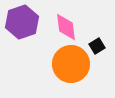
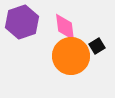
pink diamond: moved 1 px left
orange circle: moved 8 px up
